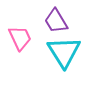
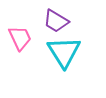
purple trapezoid: rotated 28 degrees counterclockwise
